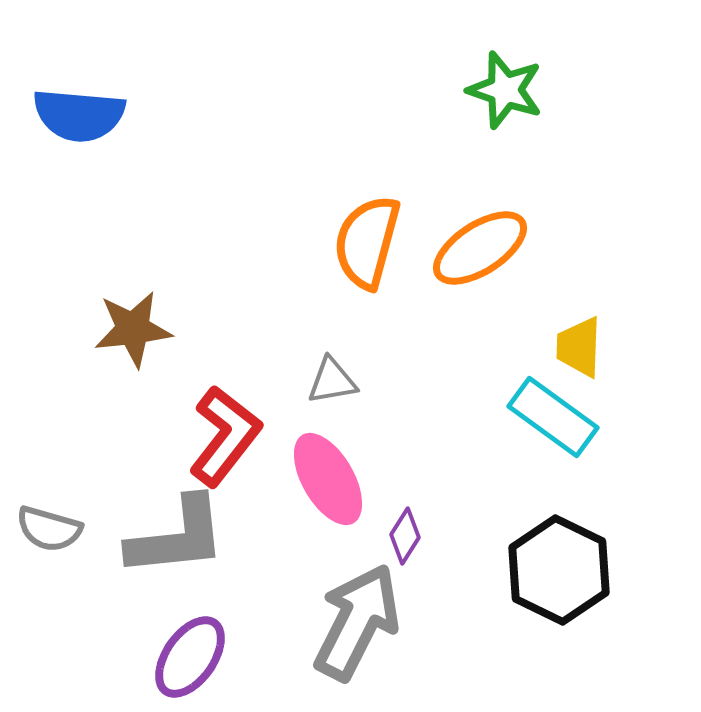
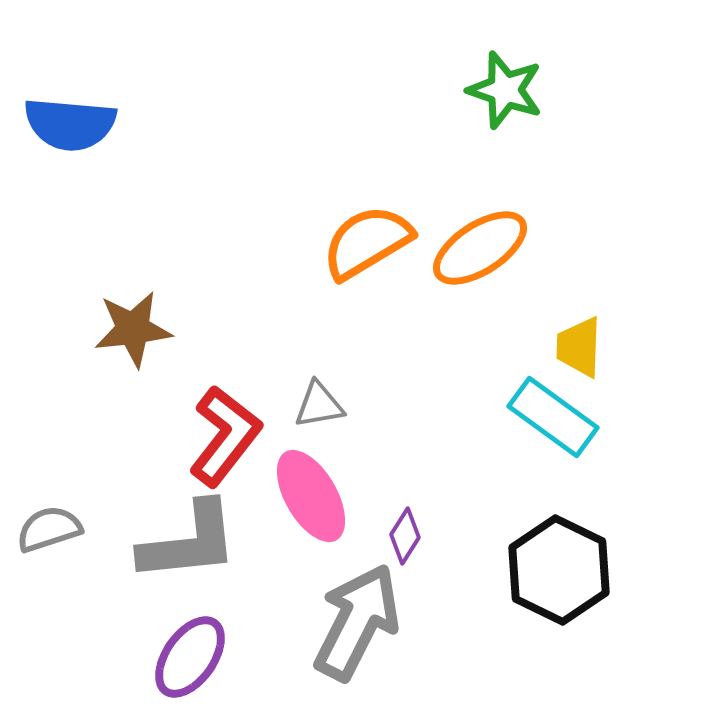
blue semicircle: moved 9 px left, 9 px down
orange semicircle: rotated 44 degrees clockwise
gray triangle: moved 13 px left, 24 px down
pink ellipse: moved 17 px left, 17 px down
gray semicircle: rotated 146 degrees clockwise
gray L-shape: moved 12 px right, 5 px down
